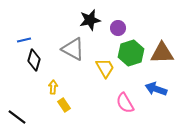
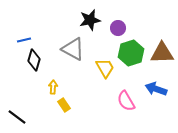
pink semicircle: moved 1 px right, 2 px up
